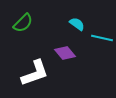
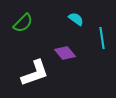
cyan semicircle: moved 1 px left, 5 px up
cyan line: rotated 70 degrees clockwise
